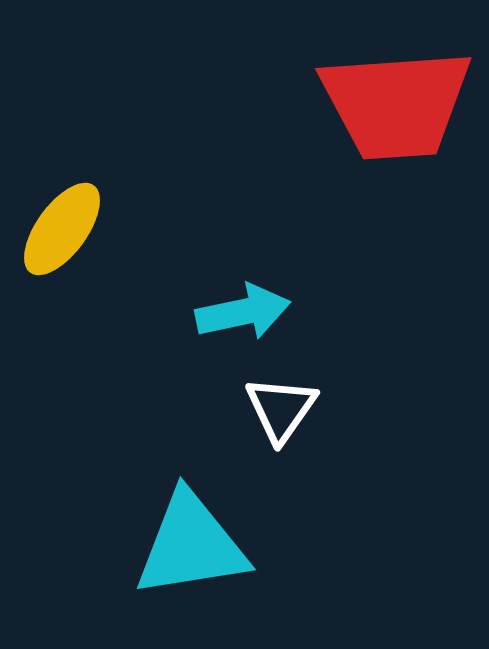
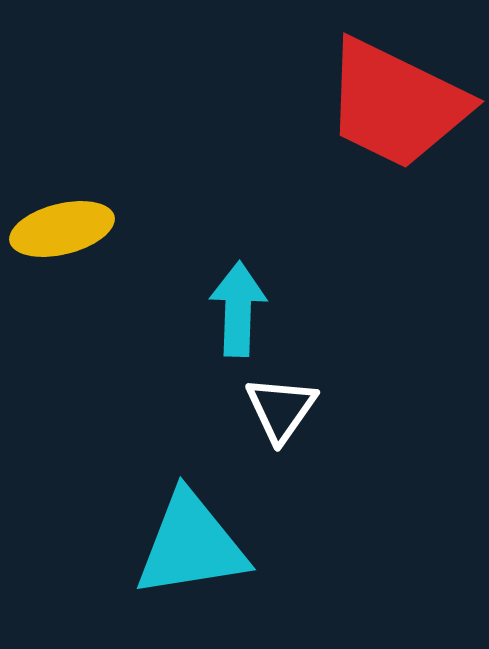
red trapezoid: rotated 30 degrees clockwise
yellow ellipse: rotated 40 degrees clockwise
cyan arrow: moved 5 px left, 3 px up; rotated 76 degrees counterclockwise
